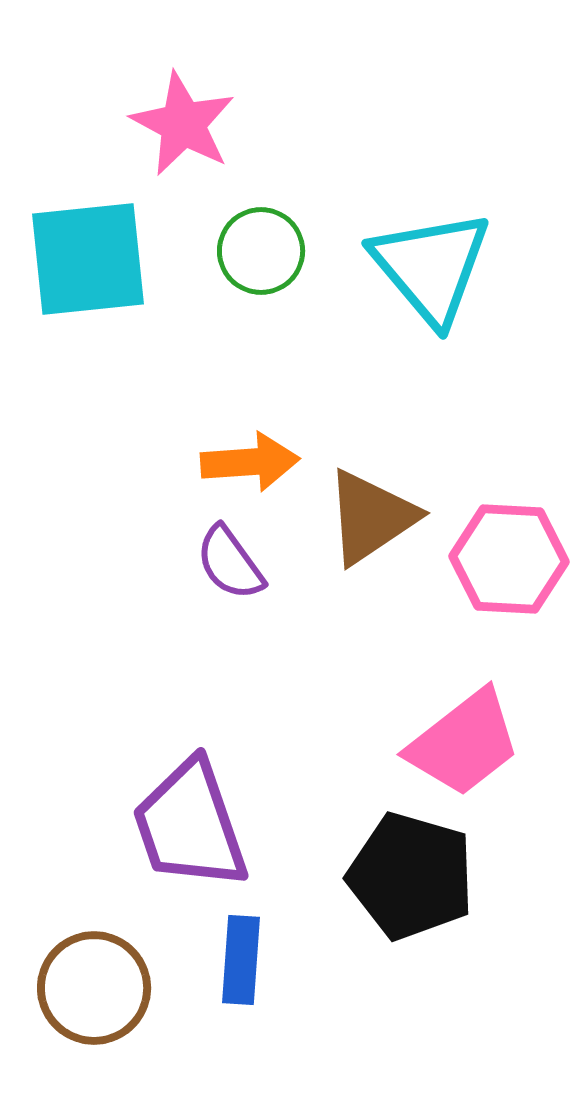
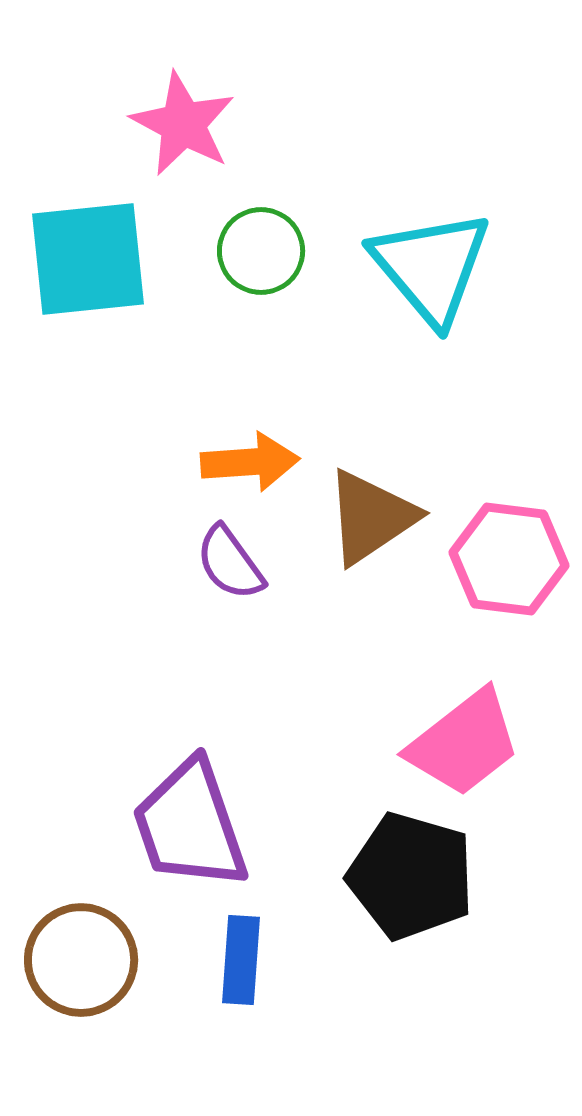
pink hexagon: rotated 4 degrees clockwise
brown circle: moved 13 px left, 28 px up
